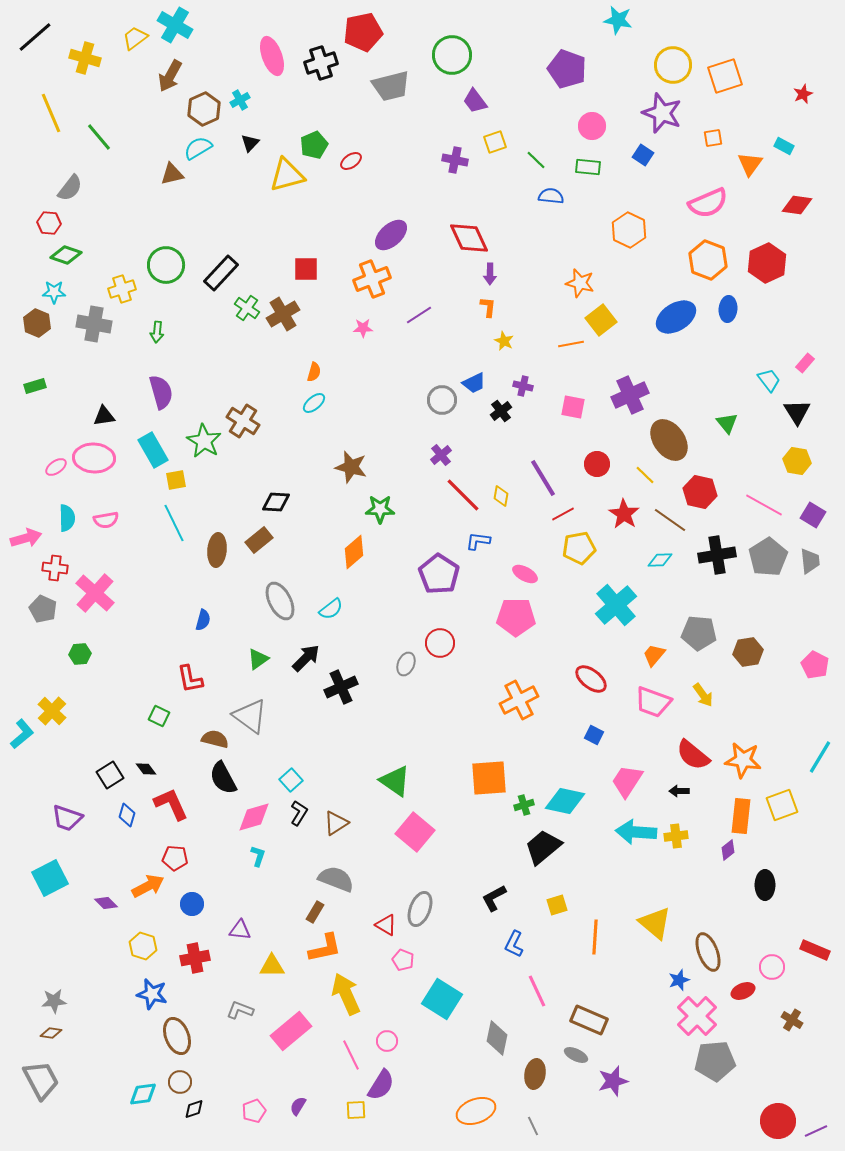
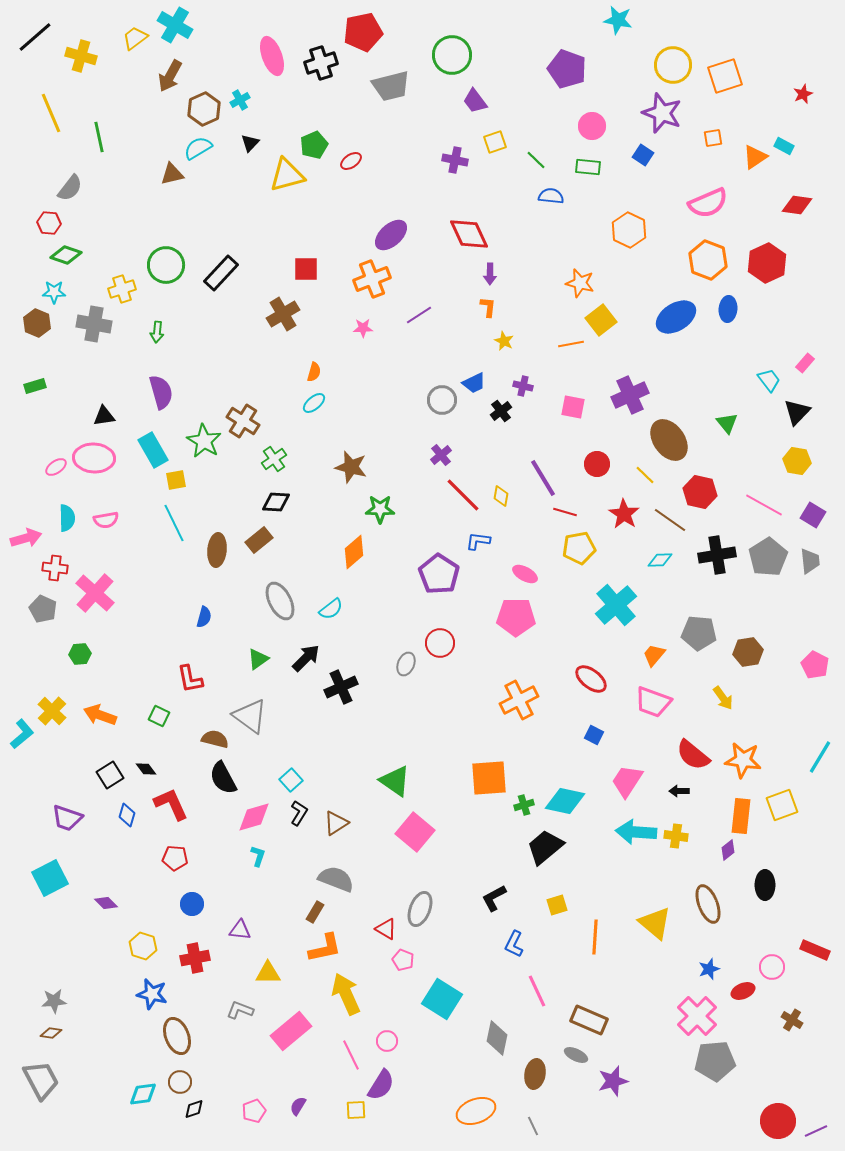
yellow cross at (85, 58): moved 4 px left, 2 px up
green line at (99, 137): rotated 28 degrees clockwise
orange triangle at (750, 164): moved 5 px right, 7 px up; rotated 20 degrees clockwise
red diamond at (469, 238): moved 4 px up
green cross at (247, 308): moved 27 px right, 151 px down; rotated 20 degrees clockwise
black triangle at (797, 412): rotated 16 degrees clockwise
red line at (563, 514): moved 2 px right, 2 px up; rotated 45 degrees clockwise
blue semicircle at (203, 620): moved 1 px right, 3 px up
yellow arrow at (703, 695): moved 20 px right, 3 px down
yellow cross at (676, 836): rotated 15 degrees clockwise
black trapezoid at (543, 847): moved 2 px right
orange arrow at (148, 886): moved 48 px left, 171 px up; rotated 132 degrees counterclockwise
red triangle at (386, 925): moved 4 px down
brown ellipse at (708, 952): moved 48 px up
yellow triangle at (272, 966): moved 4 px left, 7 px down
blue star at (679, 980): moved 30 px right, 11 px up
